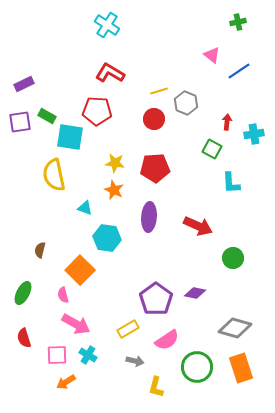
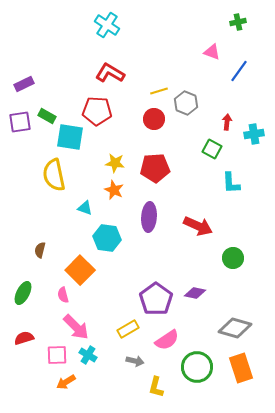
pink triangle at (212, 55): moved 3 px up; rotated 18 degrees counterclockwise
blue line at (239, 71): rotated 20 degrees counterclockwise
pink arrow at (76, 324): moved 3 px down; rotated 16 degrees clockwise
red semicircle at (24, 338): rotated 90 degrees clockwise
